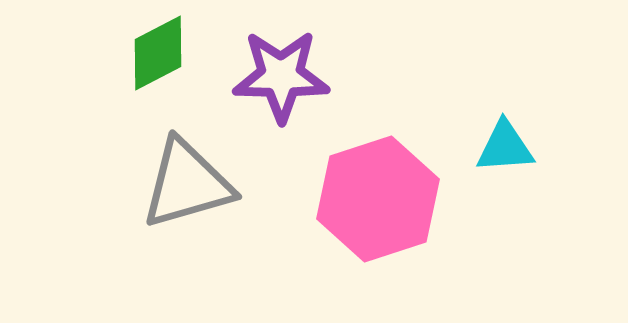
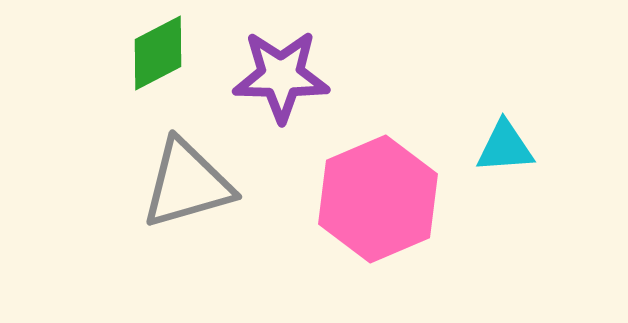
pink hexagon: rotated 5 degrees counterclockwise
